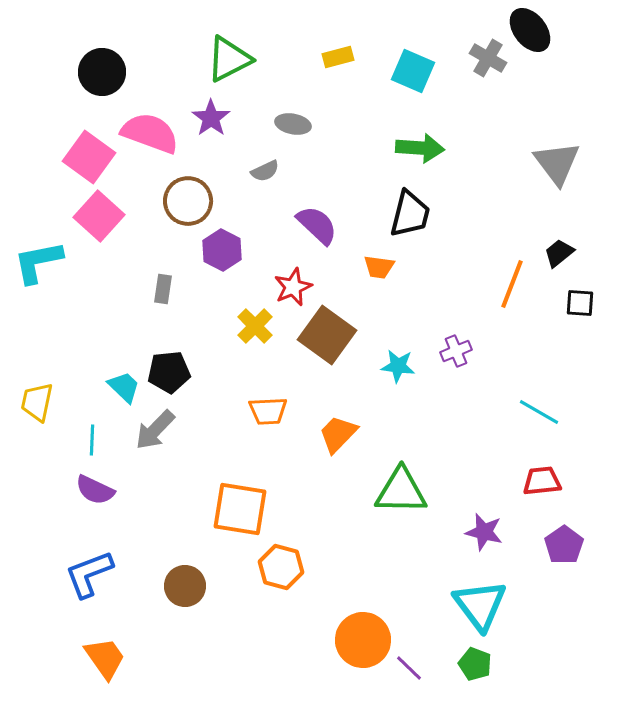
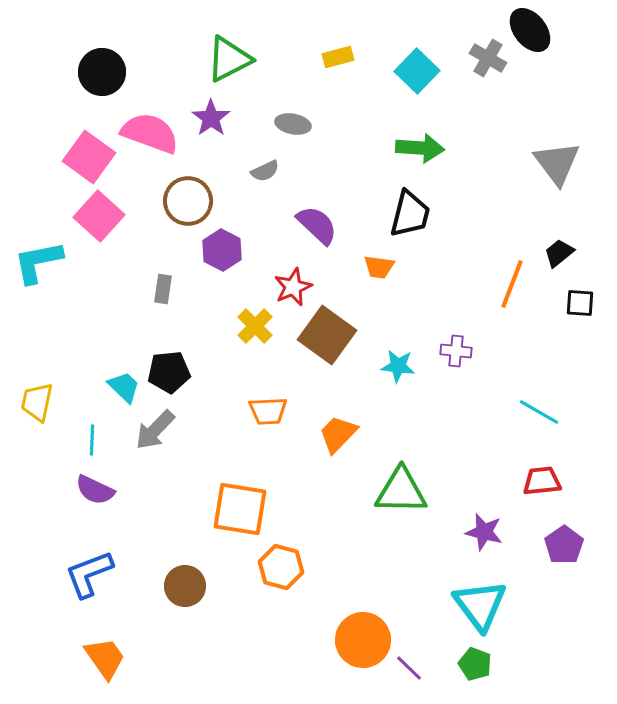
cyan square at (413, 71): moved 4 px right; rotated 21 degrees clockwise
purple cross at (456, 351): rotated 28 degrees clockwise
